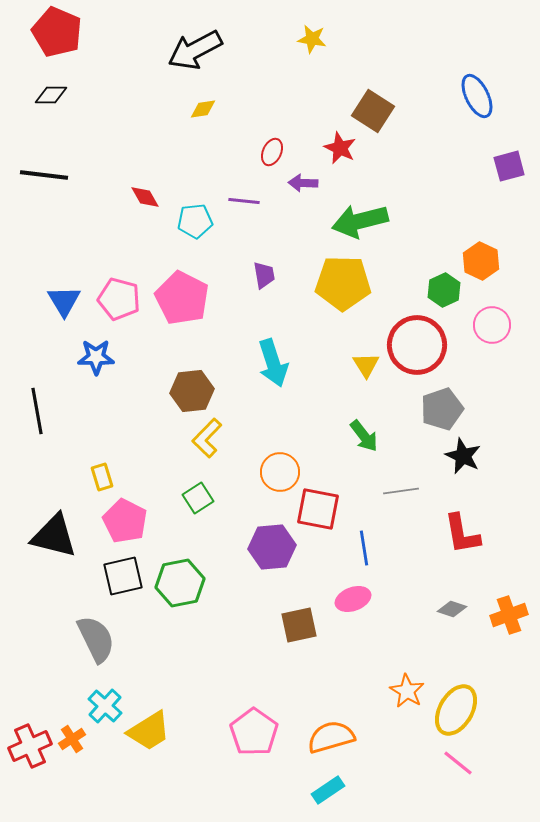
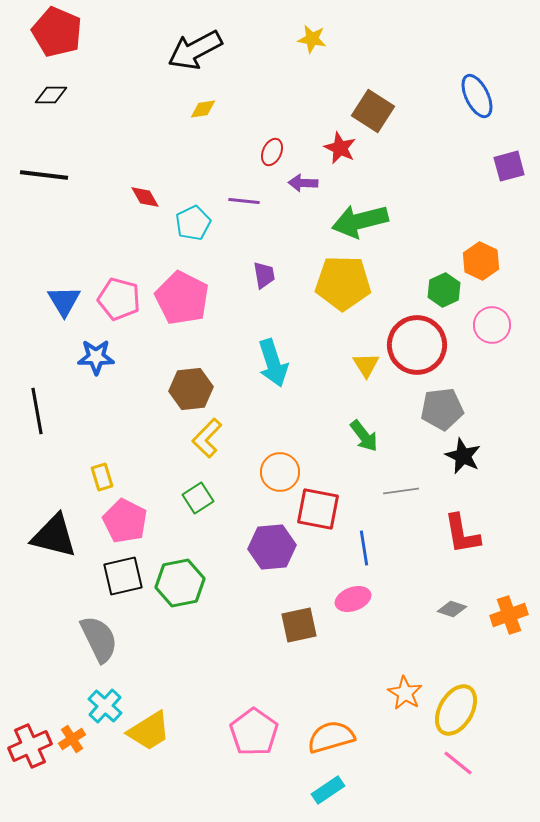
cyan pentagon at (195, 221): moved 2 px left, 2 px down; rotated 20 degrees counterclockwise
brown hexagon at (192, 391): moved 1 px left, 2 px up
gray pentagon at (442, 409): rotated 12 degrees clockwise
gray semicircle at (96, 639): moved 3 px right
orange star at (407, 691): moved 2 px left, 2 px down
